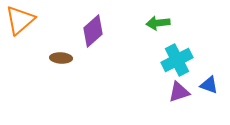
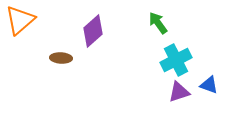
green arrow: rotated 60 degrees clockwise
cyan cross: moved 1 px left
